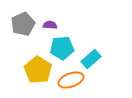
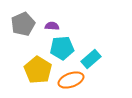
purple semicircle: moved 2 px right, 1 px down
